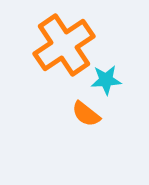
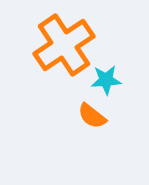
orange semicircle: moved 6 px right, 2 px down
